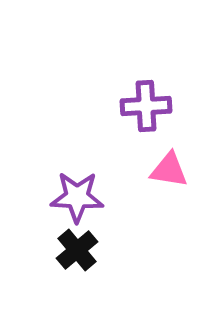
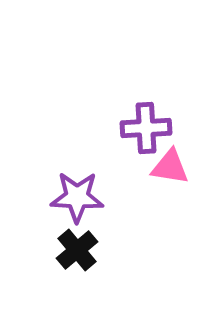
purple cross: moved 22 px down
pink triangle: moved 1 px right, 3 px up
